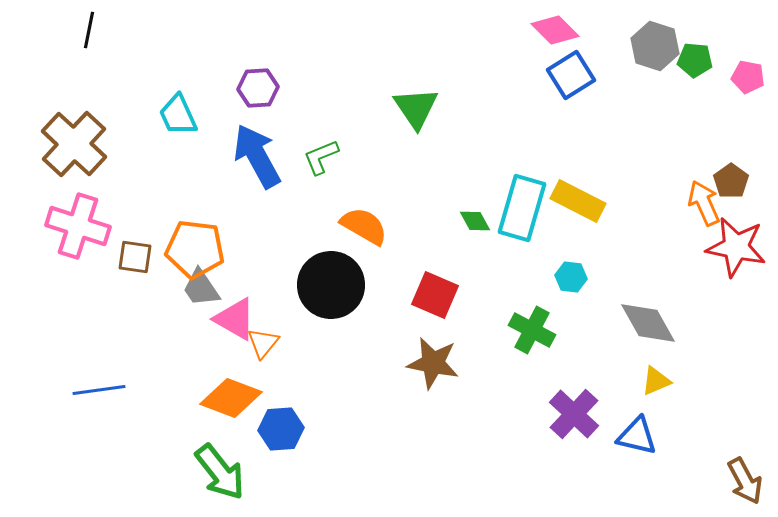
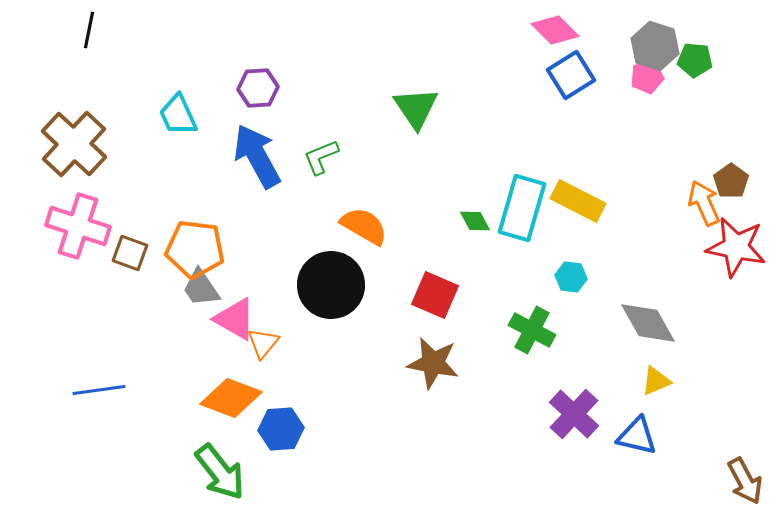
pink pentagon: moved 101 px left; rotated 24 degrees counterclockwise
brown square: moved 5 px left, 4 px up; rotated 12 degrees clockwise
